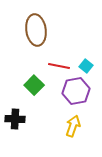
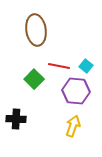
green square: moved 6 px up
purple hexagon: rotated 16 degrees clockwise
black cross: moved 1 px right
